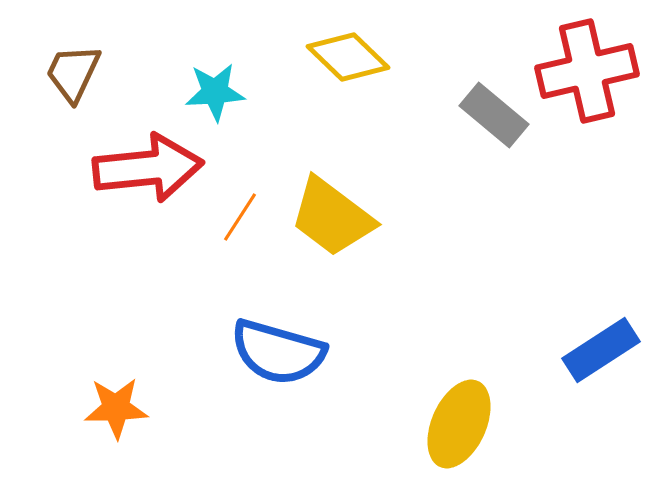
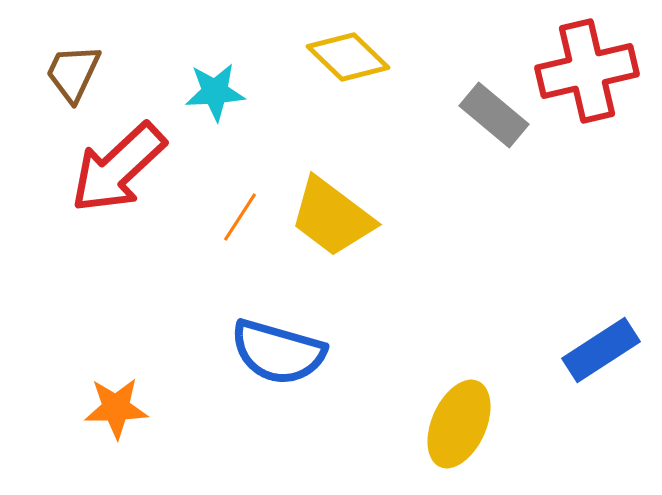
red arrow: moved 30 px left; rotated 143 degrees clockwise
